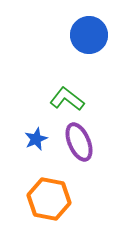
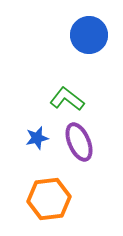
blue star: moved 1 px right, 1 px up; rotated 10 degrees clockwise
orange hexagon: rotated 18 degrees counterclockwise
